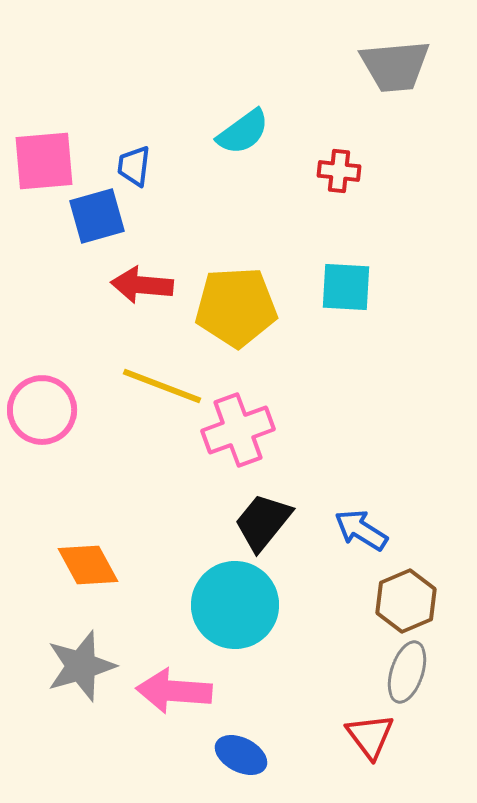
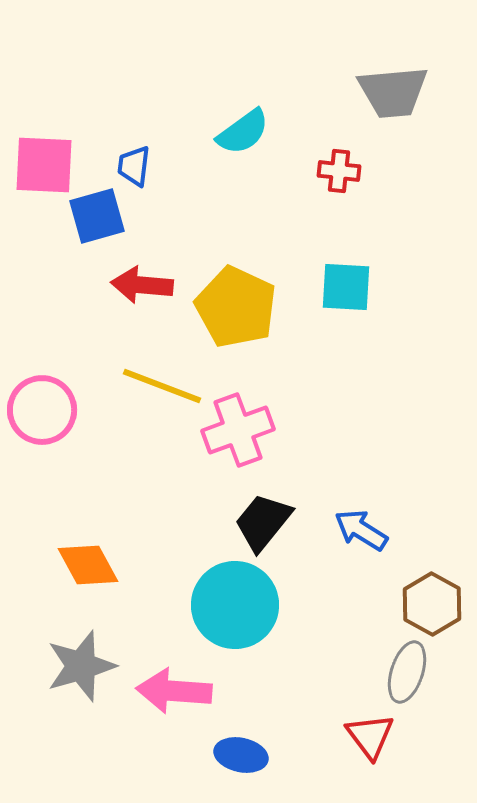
gray trapezoid: moved 2 px left, 26 px down
pink square: moved 4 px down; rotated 8 degrees clockwise
yellow pentagon: rotated 28 degrees clockwise
brown hexagon: moved 26 px right, 3 px down; rotated 8 degrees counterclockwise
blue ellipse: rotated 15 degrees counterclockwise
